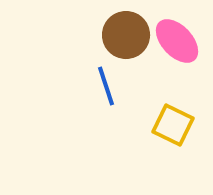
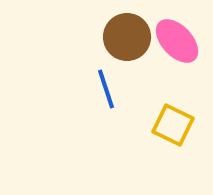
brown circle: moved 1 px right, 2 px down
blue line: moved 3 px down
